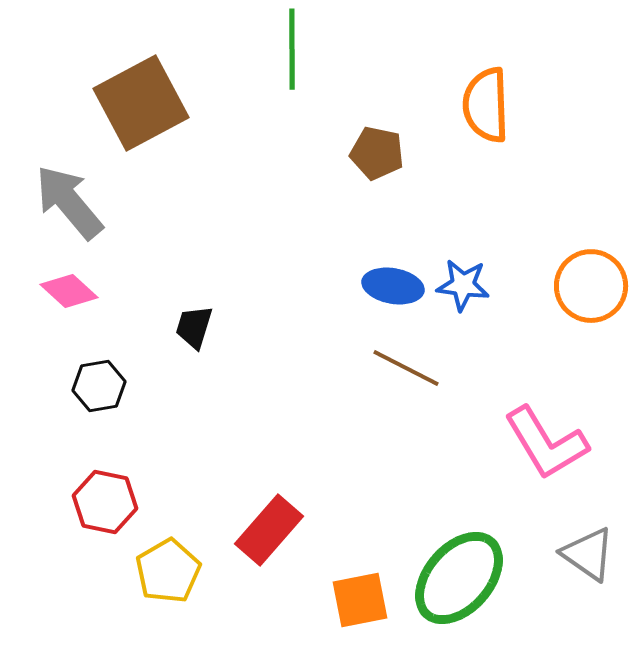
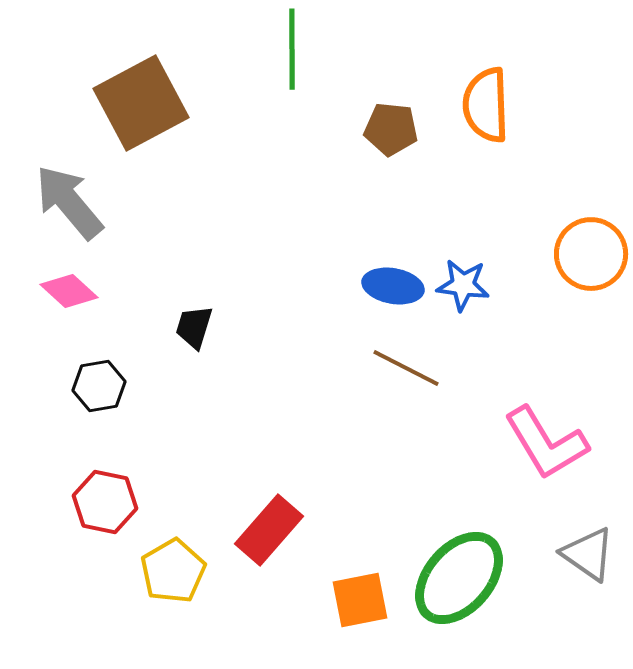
brown pentagon: moved 14 px right, 24 px up; rotated 6 degrees counterclockwise
orange circle: moved 32 px up
yellow pentagon: moved 5 px right
